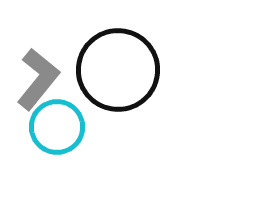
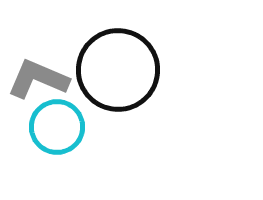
gray L-shape: rotated 106 degrees counterclockwise
